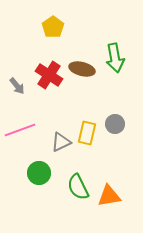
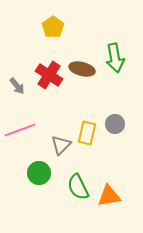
gray triangle: moved 3 px down; rotated 20 degrees counterclockwise
